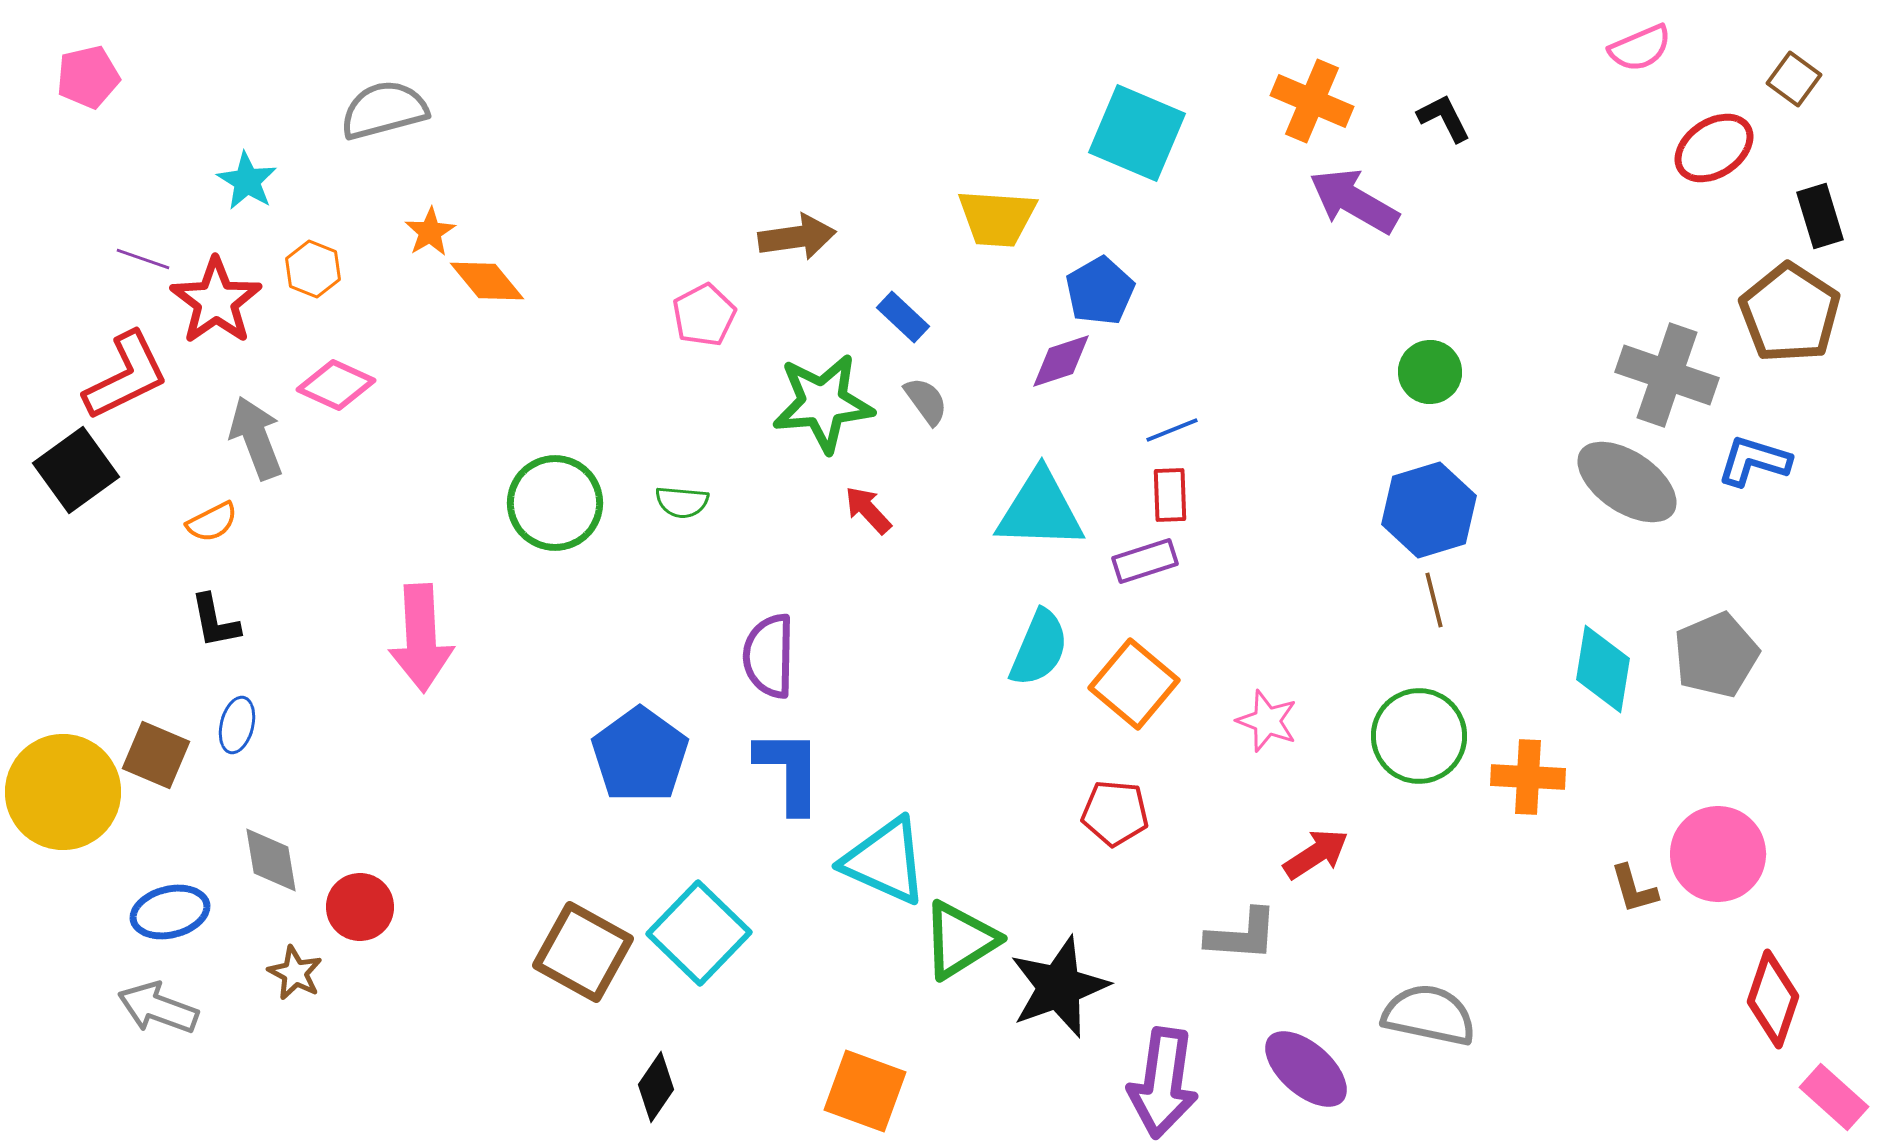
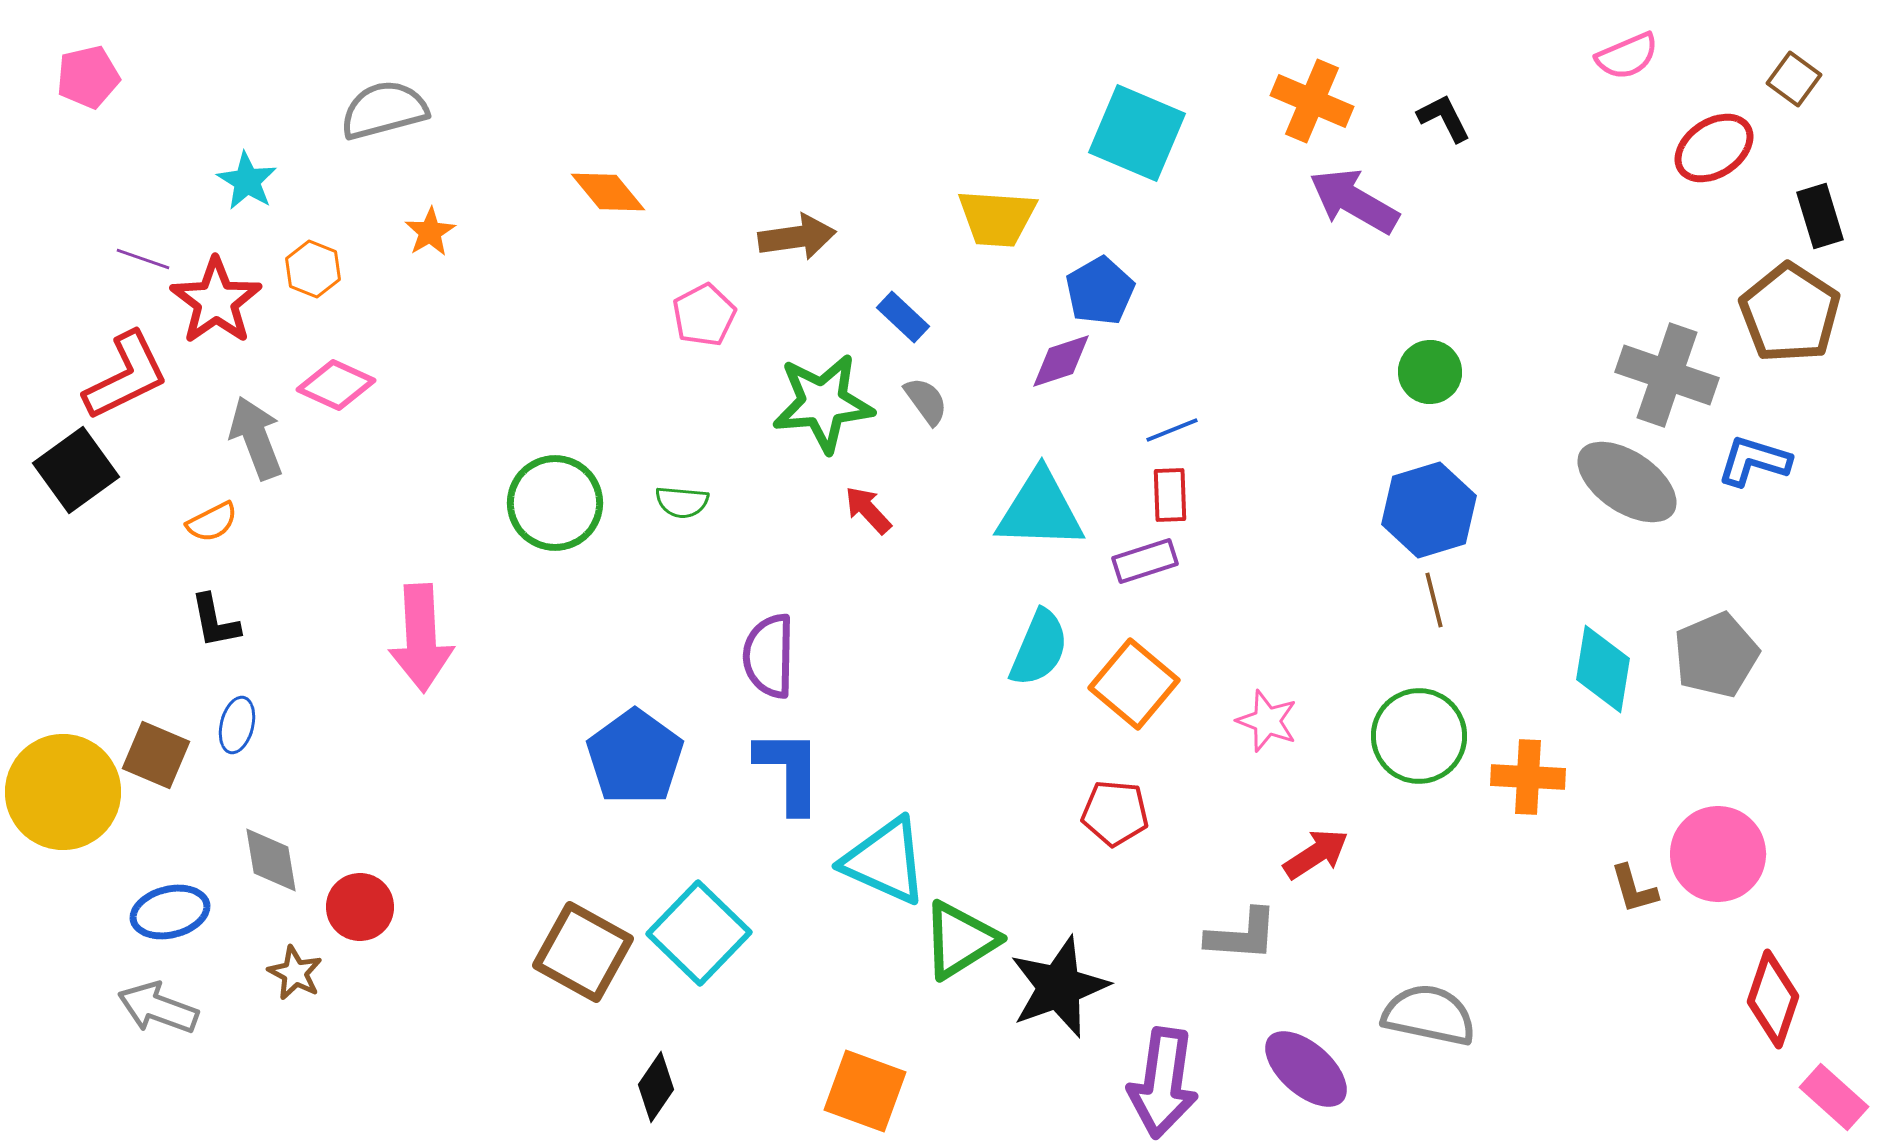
pink semicircle at (1640, 48): moved 13 px left, 8 px down
orange diamond at (487, 281): moved 121 px right, 89 px up
blue pentagon at (640, 755): moved 5 px left, 2 px down
